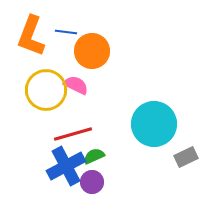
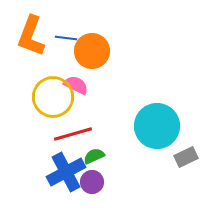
blue line: moved 6 px down
yellow circle: moved 7 px right, 7 px down
cyan circle: moved 3 px right, 2 px down
blue cross: moved 6 px down
